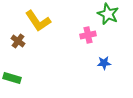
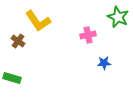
green star: moved 10 px right, 3 px down
